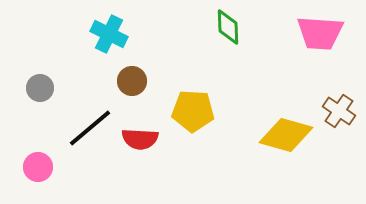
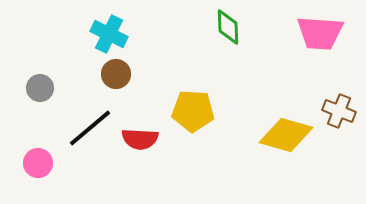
brown circle: moved 16 px left, 7 px up
brown cross: rotated 12 degrees counterclockwise
pink circle: moved 4 px up
